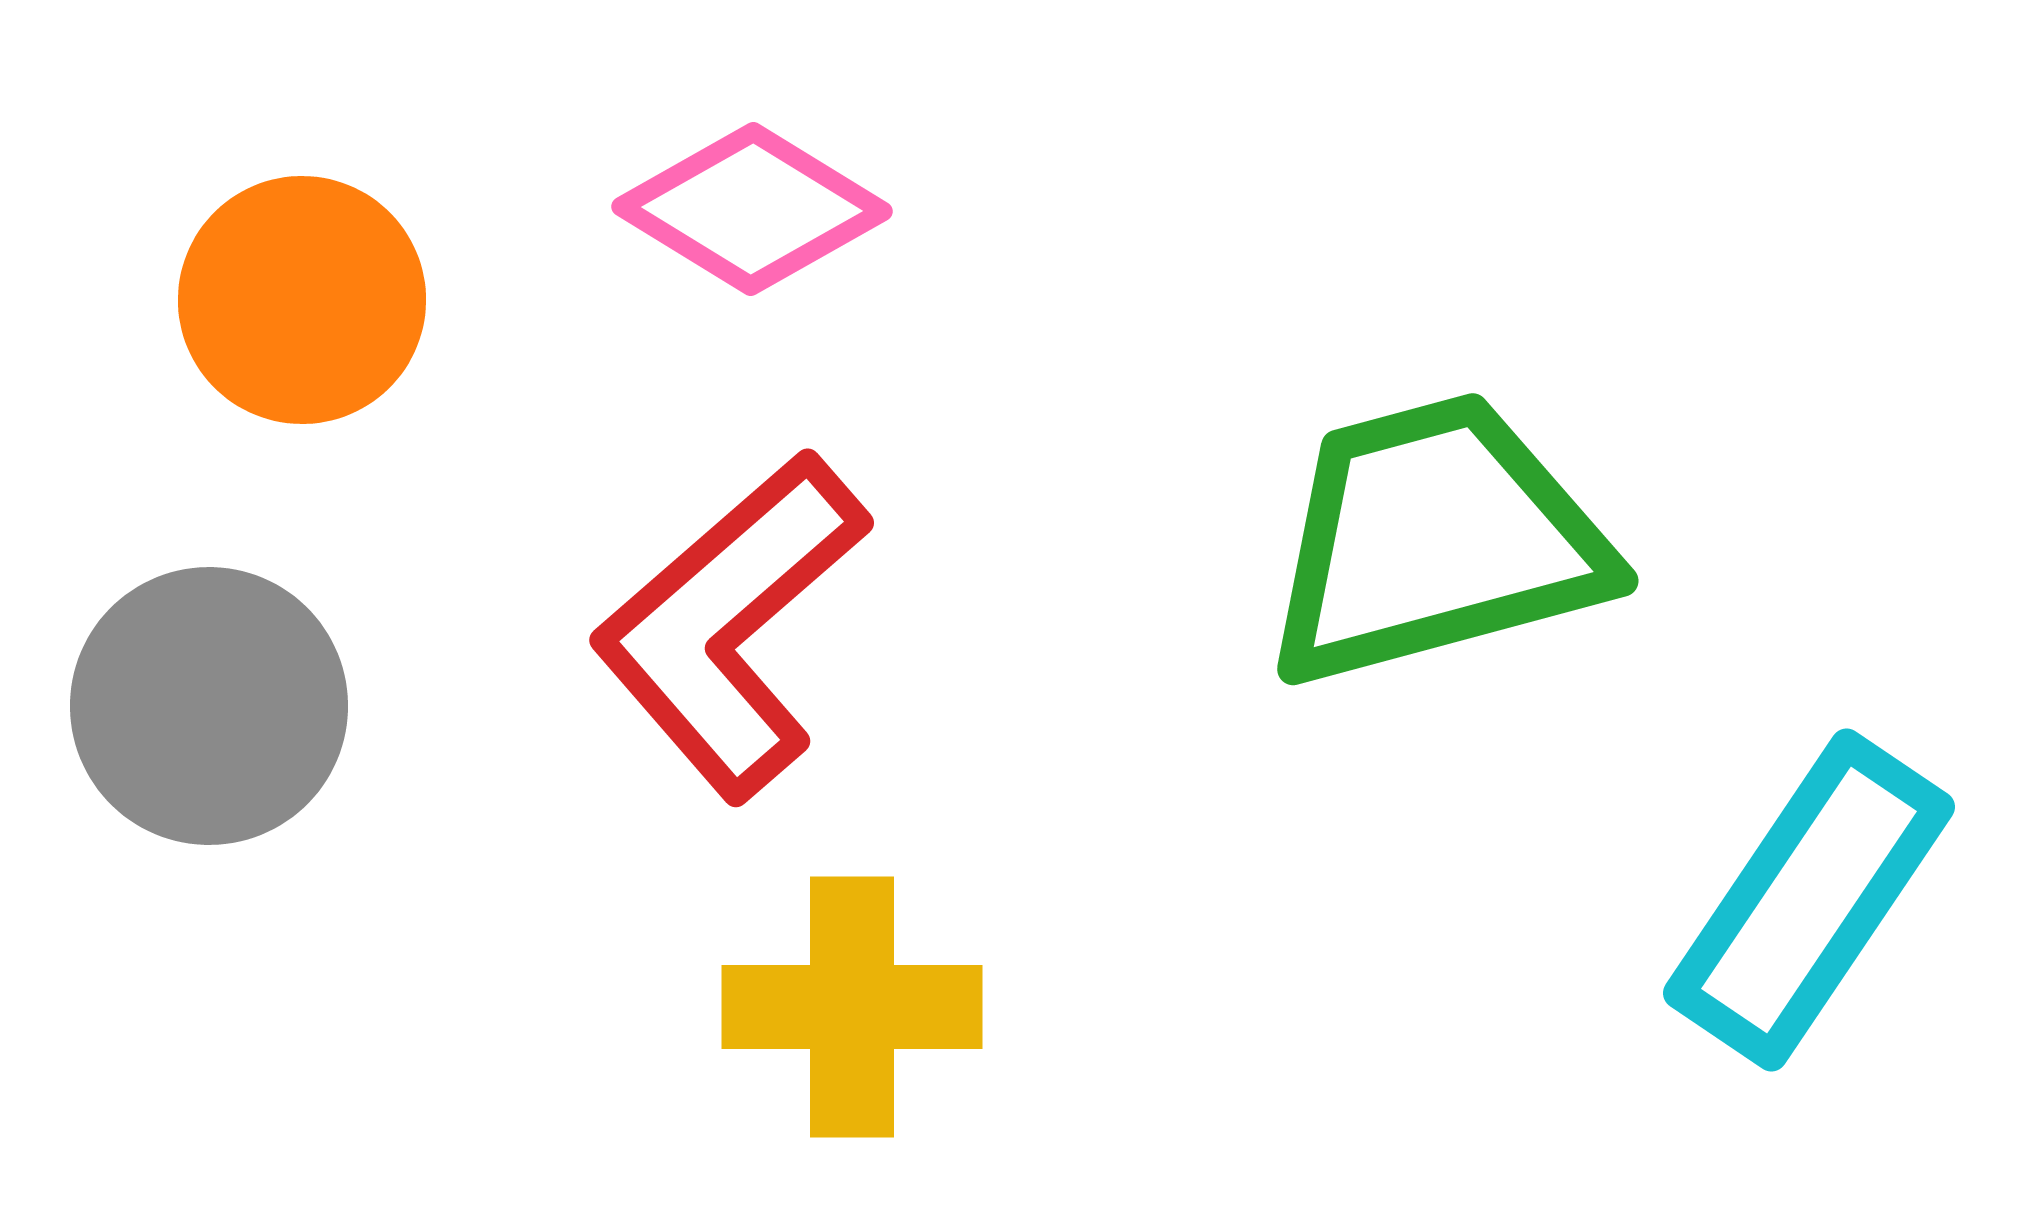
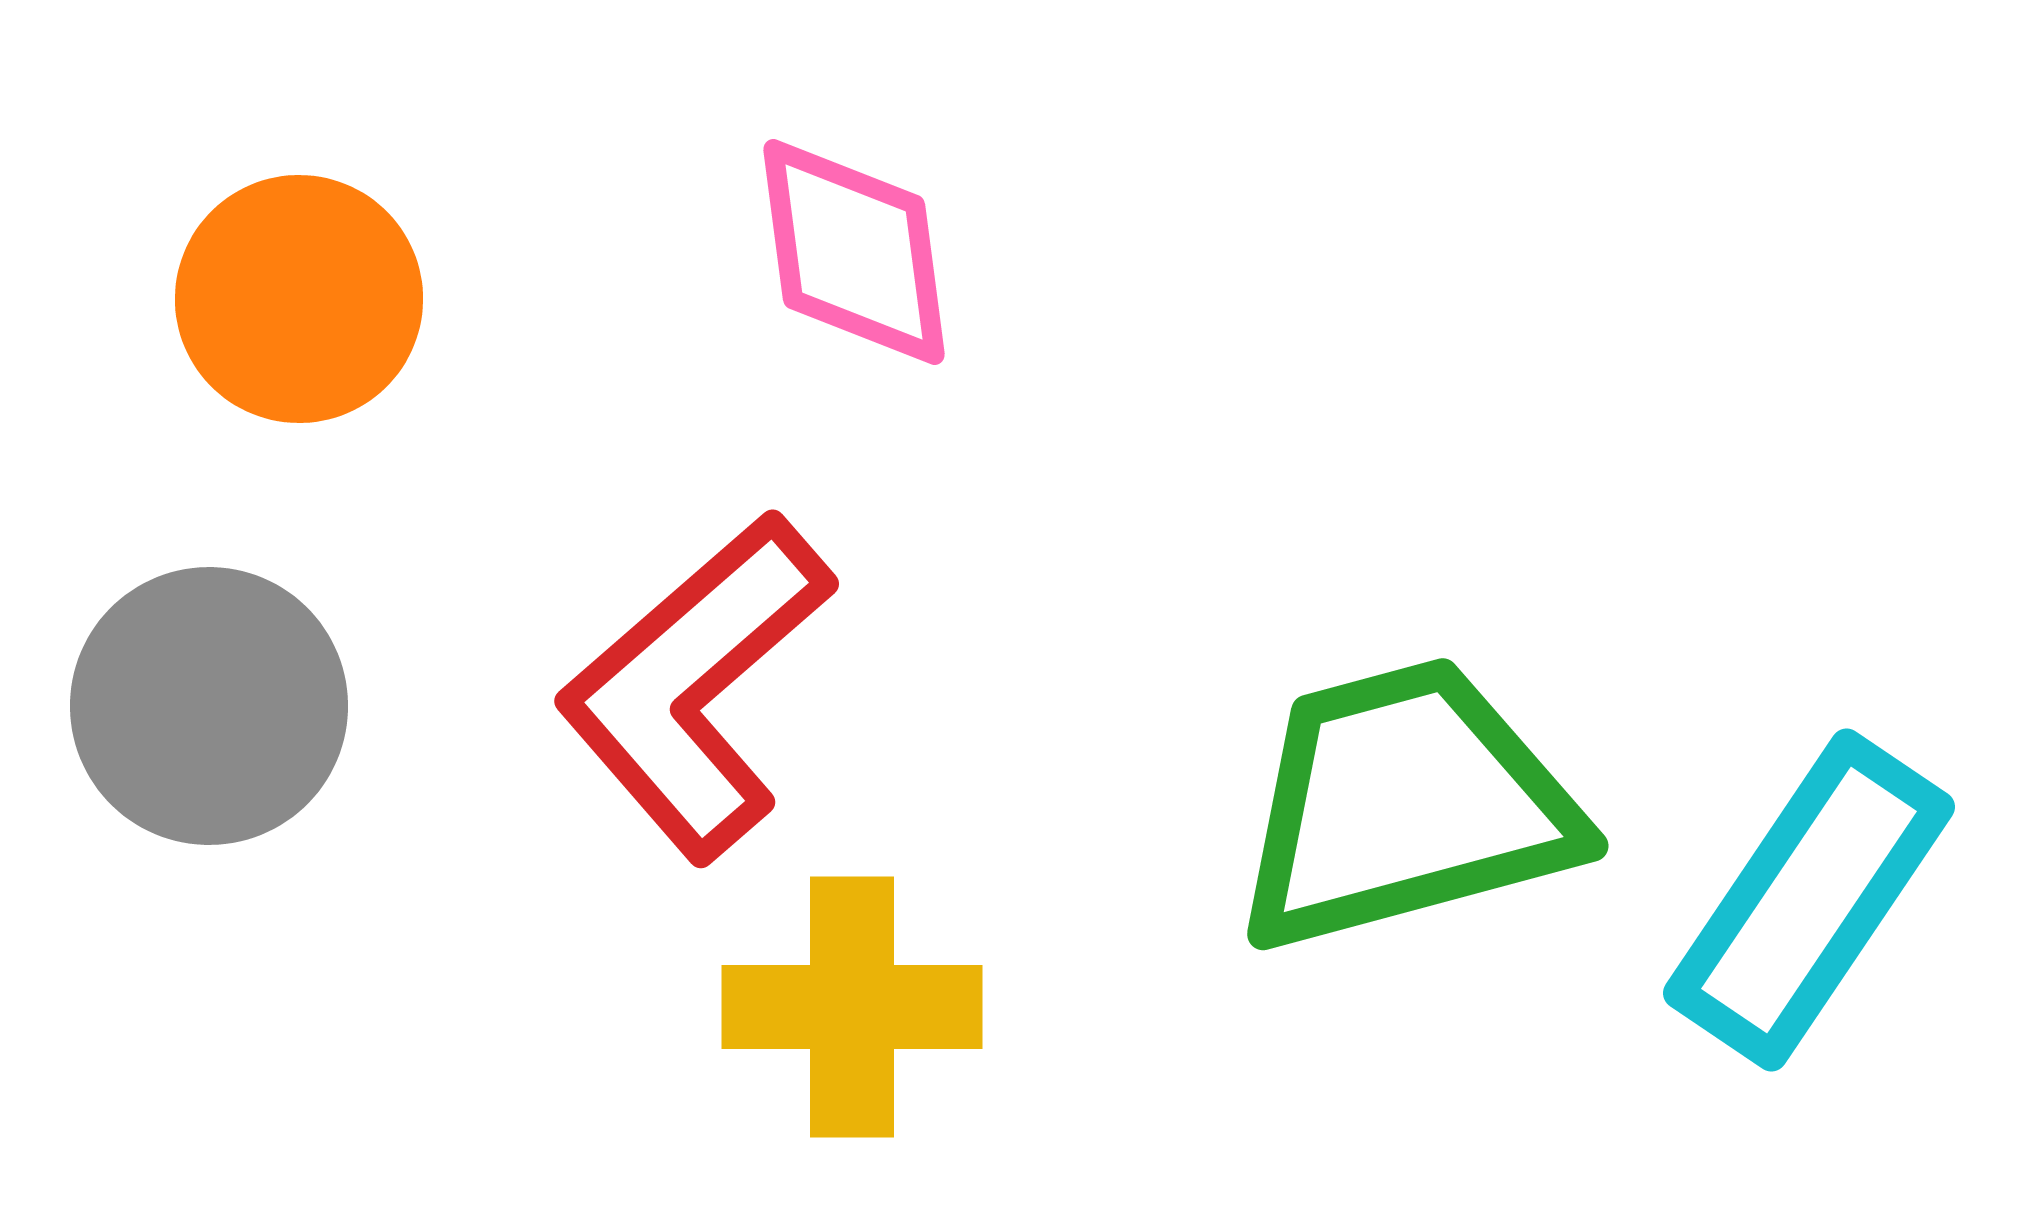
pink diamond: moved 102 px right, 43 px down; rotated 51 degrees clockwise
orange circle: moved 3 px left, 1 px up
green trapezoid: moved 30 px left, 265 px down
red L-shape: moved 35 px left, 61 px down
